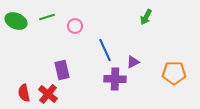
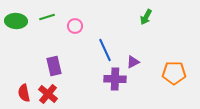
green ellipse: rotated 20 degrees counterclockwise
purple rectangle: moved 8 px left, 4 px up
